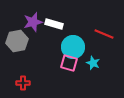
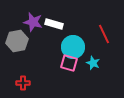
purple star: rotated 30 degrees clockwise
red line: rotated 42 degrees clockwise
